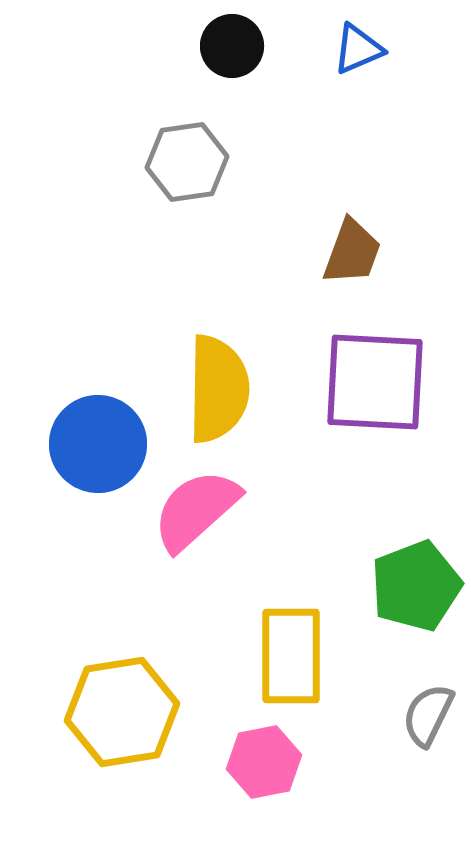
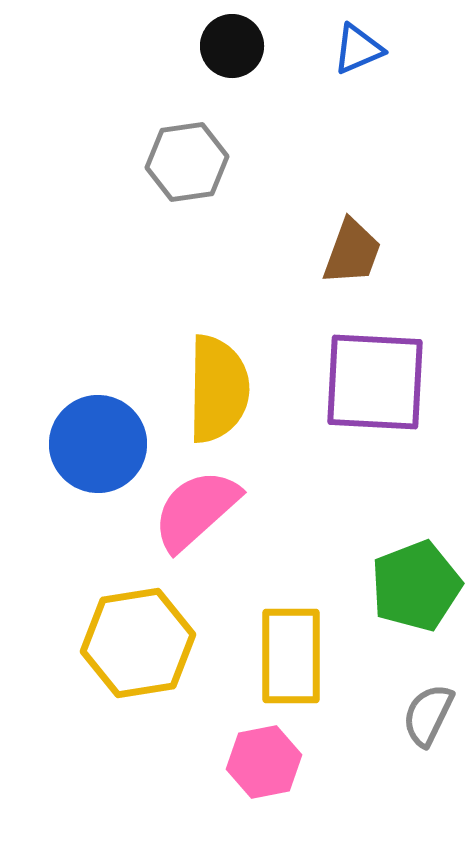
yellow hexagon: moved 16 px right, 69 px up
